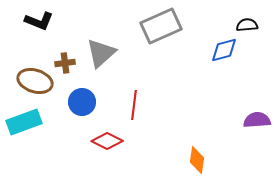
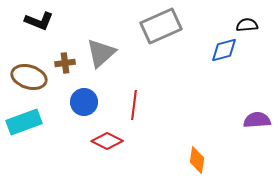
brown ellipse: moved 6 px left, 4 px up
blue circle: moved 2 px right
